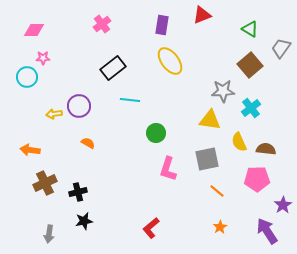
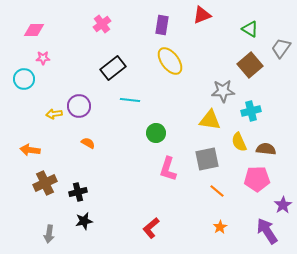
cyan circle: moved 3 px left, 2 px down
cyan cross: moved 3 px down; rotated 24 degrees clockwise
